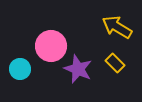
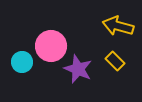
yellow arrow: moved 1 px right, 1 px up; rotated 16 degrees counterclockwise
yellow rectangle: moved 2 px up
cyan circle: moved 2 px right, 7 px up
